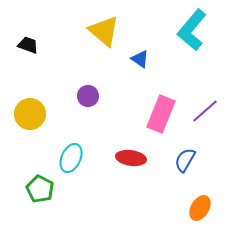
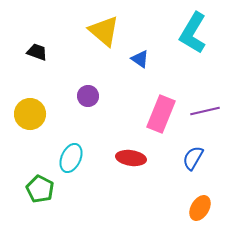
cyan L-shape: moved 1 px right, 3 px down; rotated 9 degrees counterclockwise
black trapezoid: moved 9 px right, 7 px down
purple line: rotated 28 degrees clockwise
blue semicircle: moved 8 px right, 2 px up
